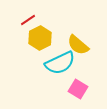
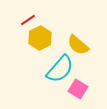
cyan semicircle: moved 6 px down; rotated 24 degrees counterclockwise
